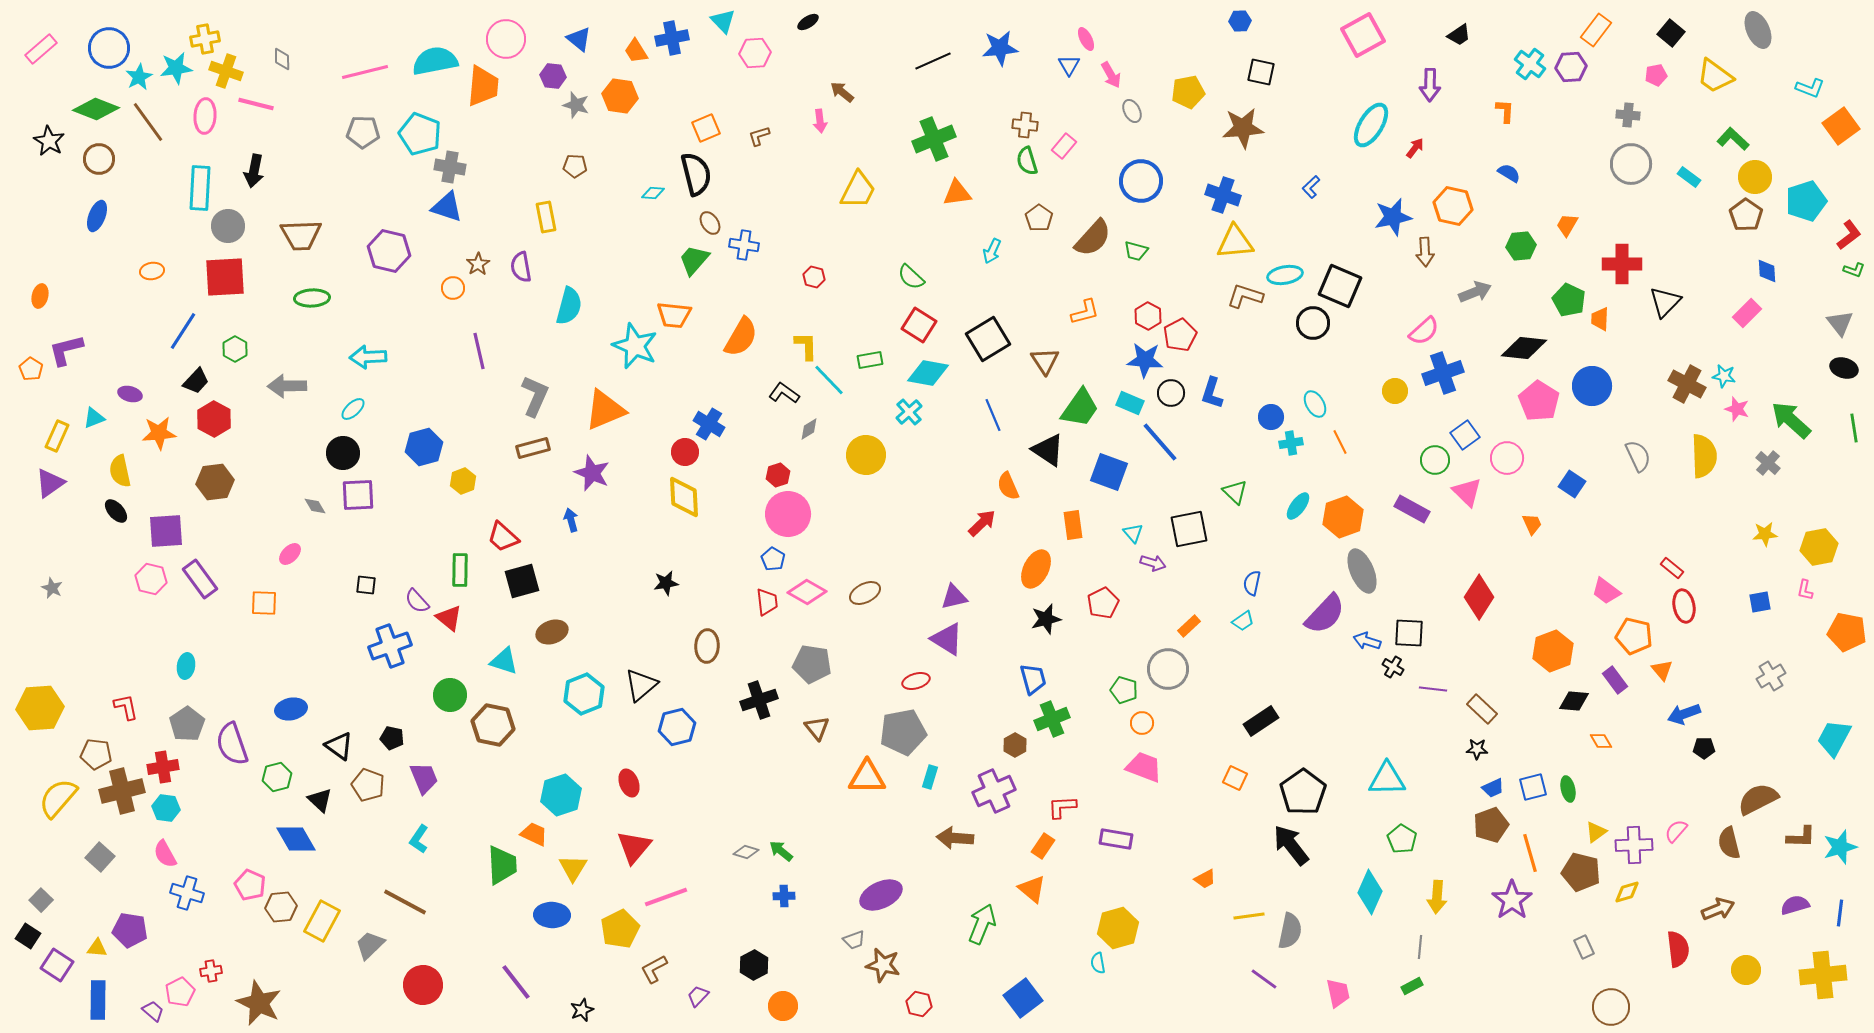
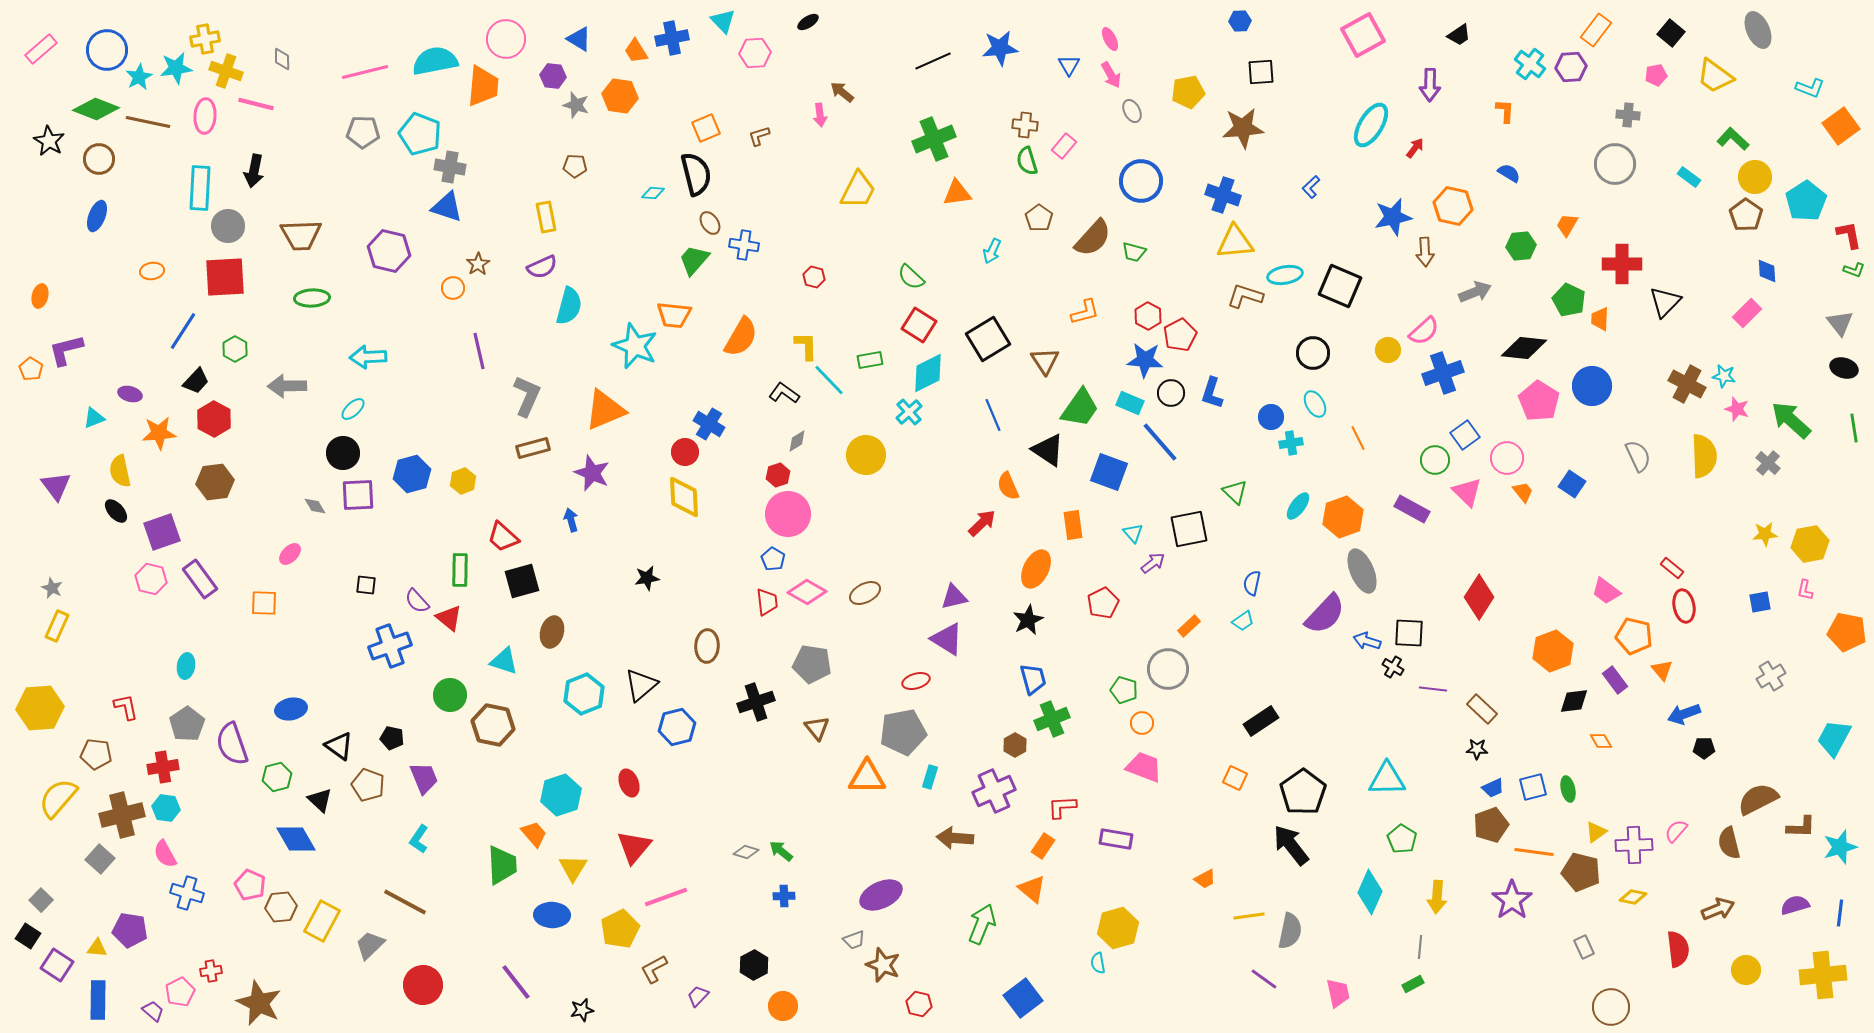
blue triangle at (579, 39): rotated 8 degrees counterclockwise
pink ellipse at (1086, 39): moved 24 px right
blue circle at (109, 48): moved 2 px left, 2 px down
black square at (1261, 72): rotated 16 degrees counterclockwise
pink arrow at (820, 121): moved 6 px up
brown line at (148, 122): rotated 42 degrees counterclockwise
gray circle at (1631, 164): moved 16 px left
cyan pentagon at (1806, 201): rotated 15 degrees counterclockwise
red L-shape at (1849, 235): rotated 64 degrees counterclockwise
green trapezoid at (1136, 251): moved 2 px left, 1 px down
purple semicircle at (521, 267): moved 21 px right; rotated 104 degrees counterclockwise
black circle at (1313, 323): moved 30 px down
cyan diamond at (928, 373): rotated 36 degrees counterclockwise
yellow circle at (1395, 391): moved 7 px left, 41 px up
gray L-shape at (535, 396): moved 8 px left
gray diamond at (809, 429): moved 12 px left, 12 px down
yellow rectangle at (57, 436): moved 190 px down
orange line at (1340, 442): moved 18 px right, 4 px up
blue hexagon at (424, 447): moved 12 px left, 27 px down
purple triangle at (50, 483): moved 6 px right, 3 px down; rotated 32 degrees counterclockwise
orange trapezoid at (1532, 524): moved 9 px left, 32 px up; rotated 15 degrees counterclockwise
purple square at (166, 531): moved 4 px left, 1 px down; rotated 15 degrees counterclockwise
yellow hexagon at (1819, 547): moved 9 px left, 3 px up
purple arrow at (1153, 563): rotated 55 degrees counterclockwise
black star at (666, 583): moved 19 px left, 5 px up
black star at (1046, 619): moved 18 px left, 1 px down; rotated 12 degrees counterclockwise
brown ellipse at (552, 632): rotated 56 degrees counterclockwise
black cross at (759, 700): moved 3 px left, 2 px down
black diamond at (1574, 701): rotated 12 degrees counterclockwise
brown cross at (122, 791): moved 24 px down
orange trapezoid at (534, 834): rotated 24 degrees clockwise
brown L-shape at (1801, 837): moved 10 px up
orange line at (1530, 853): moved 4 px right, 1 px up; rotated 66 degrees counterclockwise
gray square at (100, 857): moved 2 px down
yellow diamond at (1627, 892): moved 6 px right, 5 px down; rotated 28 degrees clockwise
brown star at (883, 965): rotated 8 degrees clockwise
green rectangle at (1412, 986): moved 1 px right, 2 px up
black star at (582, 1010): rotated 10 degrees clockwise
